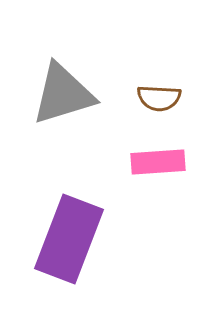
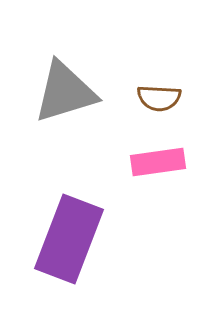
gray triangle: moved 2 px right, 2 px up
pink rectangle: rotated 4 degrees counterclockwise
